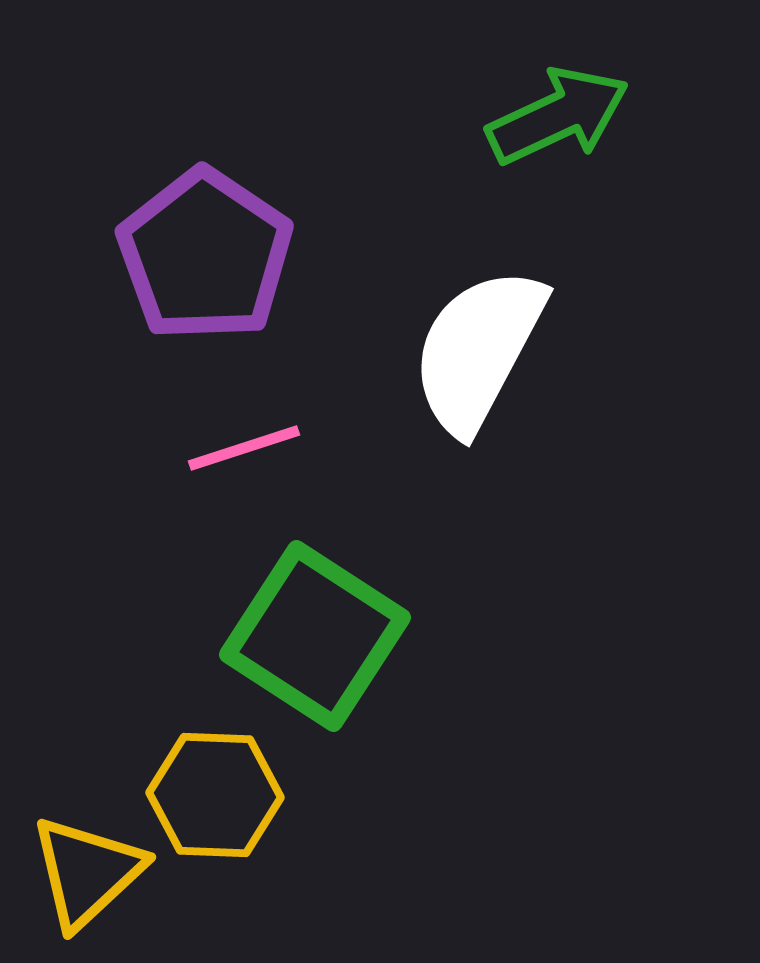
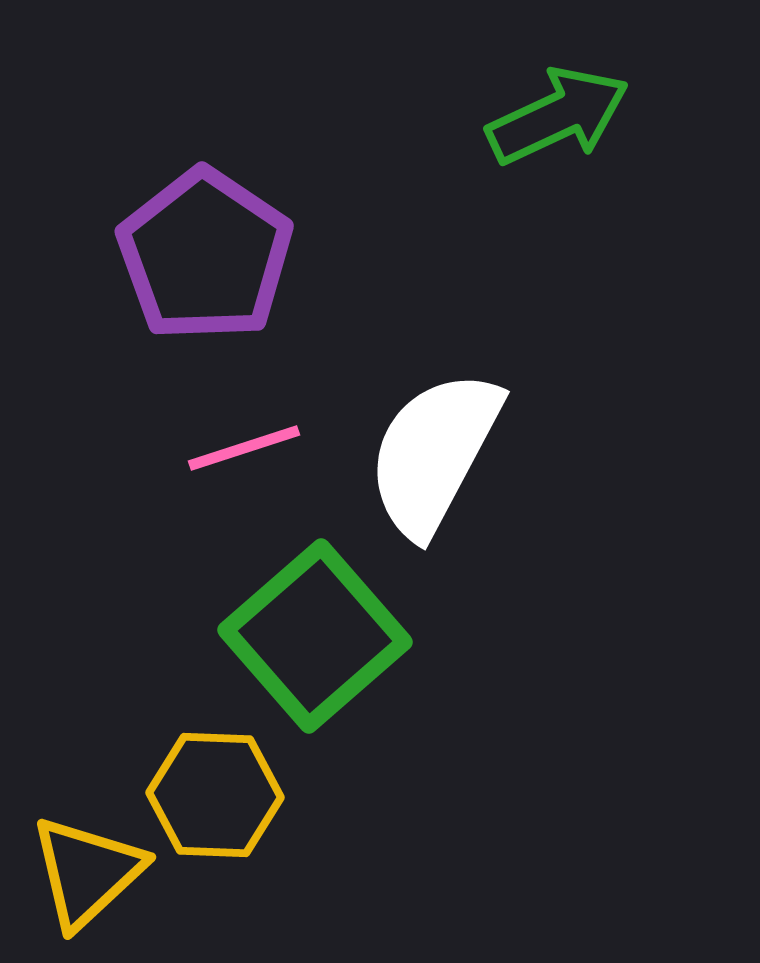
white semicircle: moved 44 px left, 103 px down
green square: rotated 16 degrees clockwise
